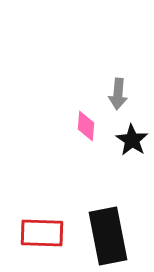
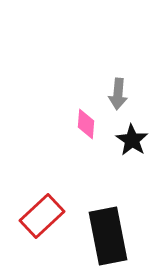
pink diamond: moved 2 px up
red rectangle: moved 17 px up; rotated 45 degrees counterclockwise
